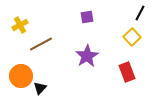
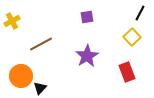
yellow cross: moved 8 px left, 4 px up
